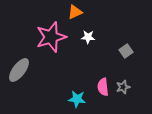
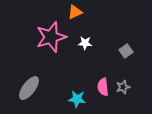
white star: moved 3 px left, 6 px down
gray ellipse: moved 10 px right, 18 px down
